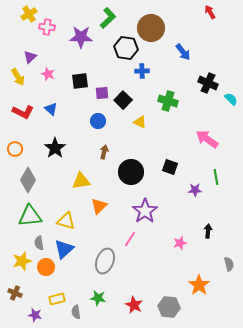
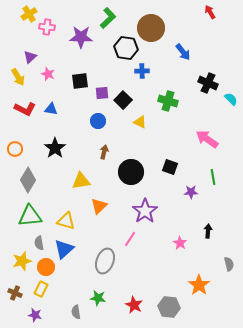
blue triangle at (51, 109): rotated 32 degrees counterclockwise
red L-shape at (23, 112): moved 2 px right, 3 px up
green line at (216, 177): moved 3 px left
purple star at (195, 190): moved 4 px left, 2 px down
pink star at (180, 243): rotated 24 degrees counterclockwise
yellow rectangle at (57, 299): moved 16 px left, 10 px up; rotated 49 degrees counterclockwise
